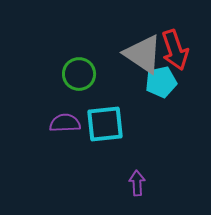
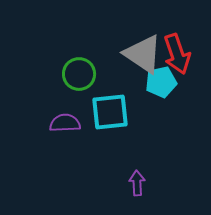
red arrow: moved 2 px right, 4 px down
cyan square: moved 5 px right, 12 px up
